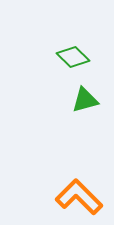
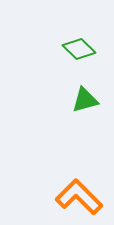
green diamond: moved 6 px right, 8 px up
